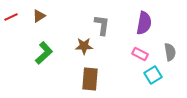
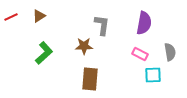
cyan square: rotated 30 degrees clockwise
